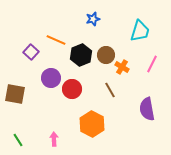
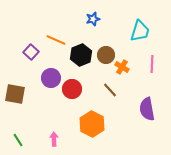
pink line: rotated 24 degrees counterclockwise
brown line: rotated 14 degrees counterclockwise
